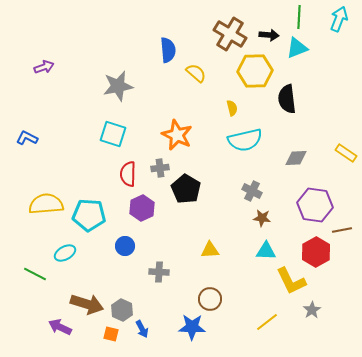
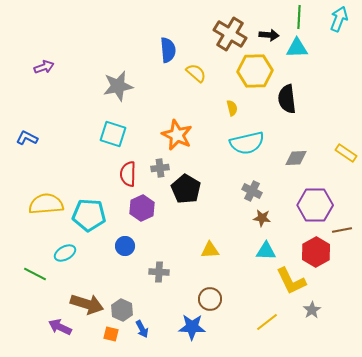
cyan triangle at (297, 48): rotated 20 degrees clockwise
cyan semicircle at (245, 140): moved 2 px right, 3 px down
purple hexagon at (315, 205): rotated 8 degrees counterclockwise
